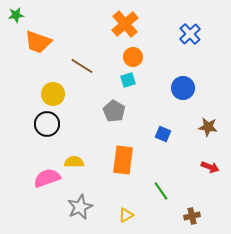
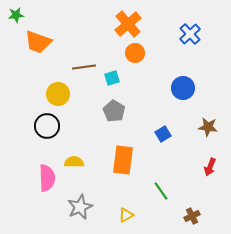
orange cross: moved 3 px right
orange circle: moved 2 px right, 4 px up
brown line: moved 2 px right, 1 px down; rotated 40 degrees counterclockwise
cyan square: moved 16 px left, 2 px up
yellow circle: moved 5 px right
black circle: moved 2 px down
blue square: rotated 35 degrees clockwise
red arrow: rotated 90 degrees clockwise
pink semicircle: rotated 108 degrees clockwise
brown cross: rotated 14 degrees counterclockwise
